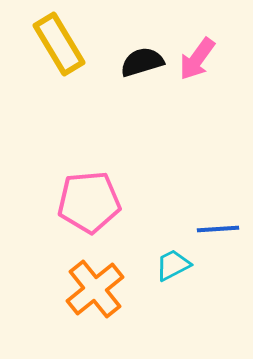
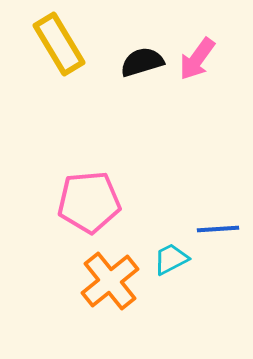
cyan trapezoid: moved 2 px left, 6 px up
orange cross: moved 15 px right, 8 px up
